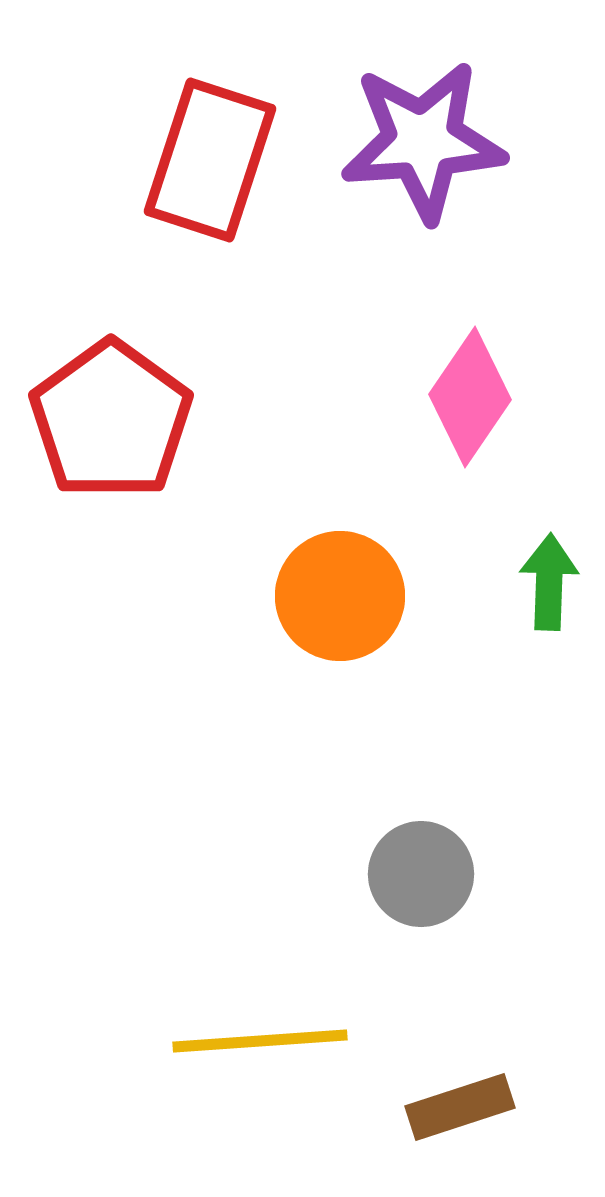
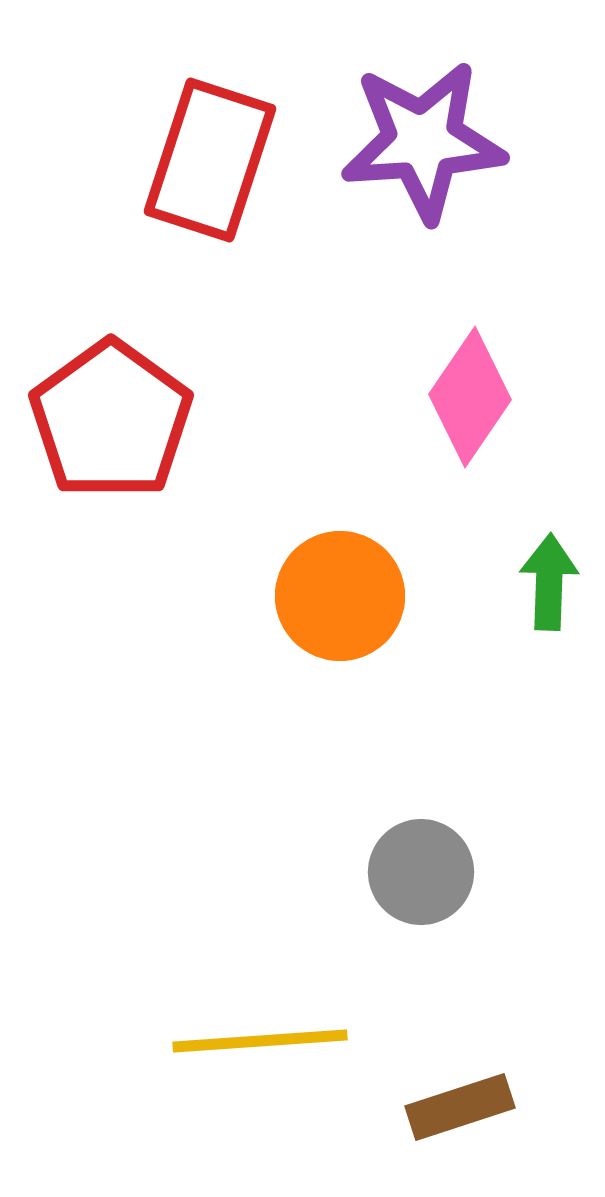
gray circle: moved 2 px up
